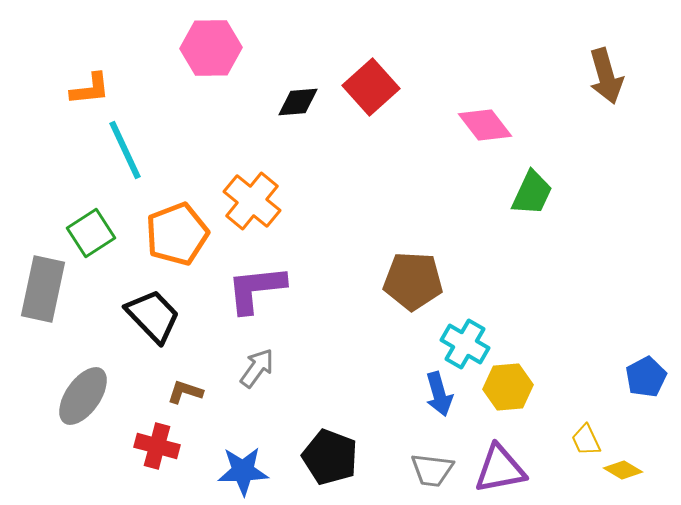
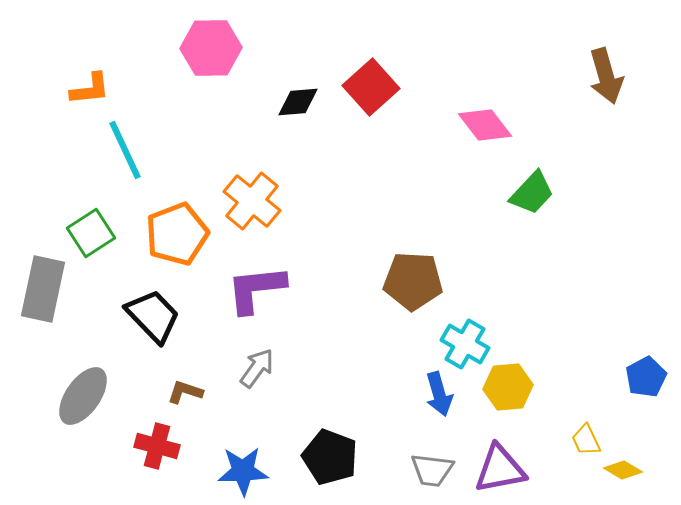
green trapezoid: rotated 18 degrees clockwise
